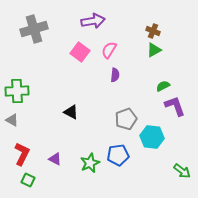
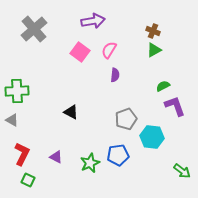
gray cross: rotated 24 degrees counterclockwise
purple triangle: moved 1 px right, 2 px up
